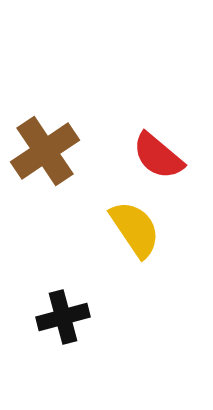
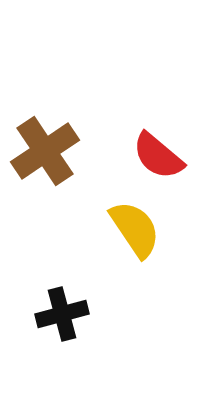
black cross: moved 1 px left, 3 px up
